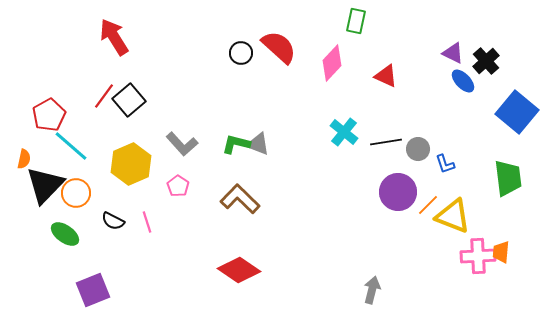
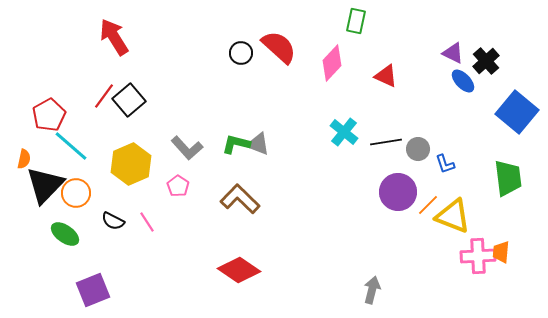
gray L-shape: moved 5 px right, 4 px down
pink line: rotated 15 degrees counterclockwise
